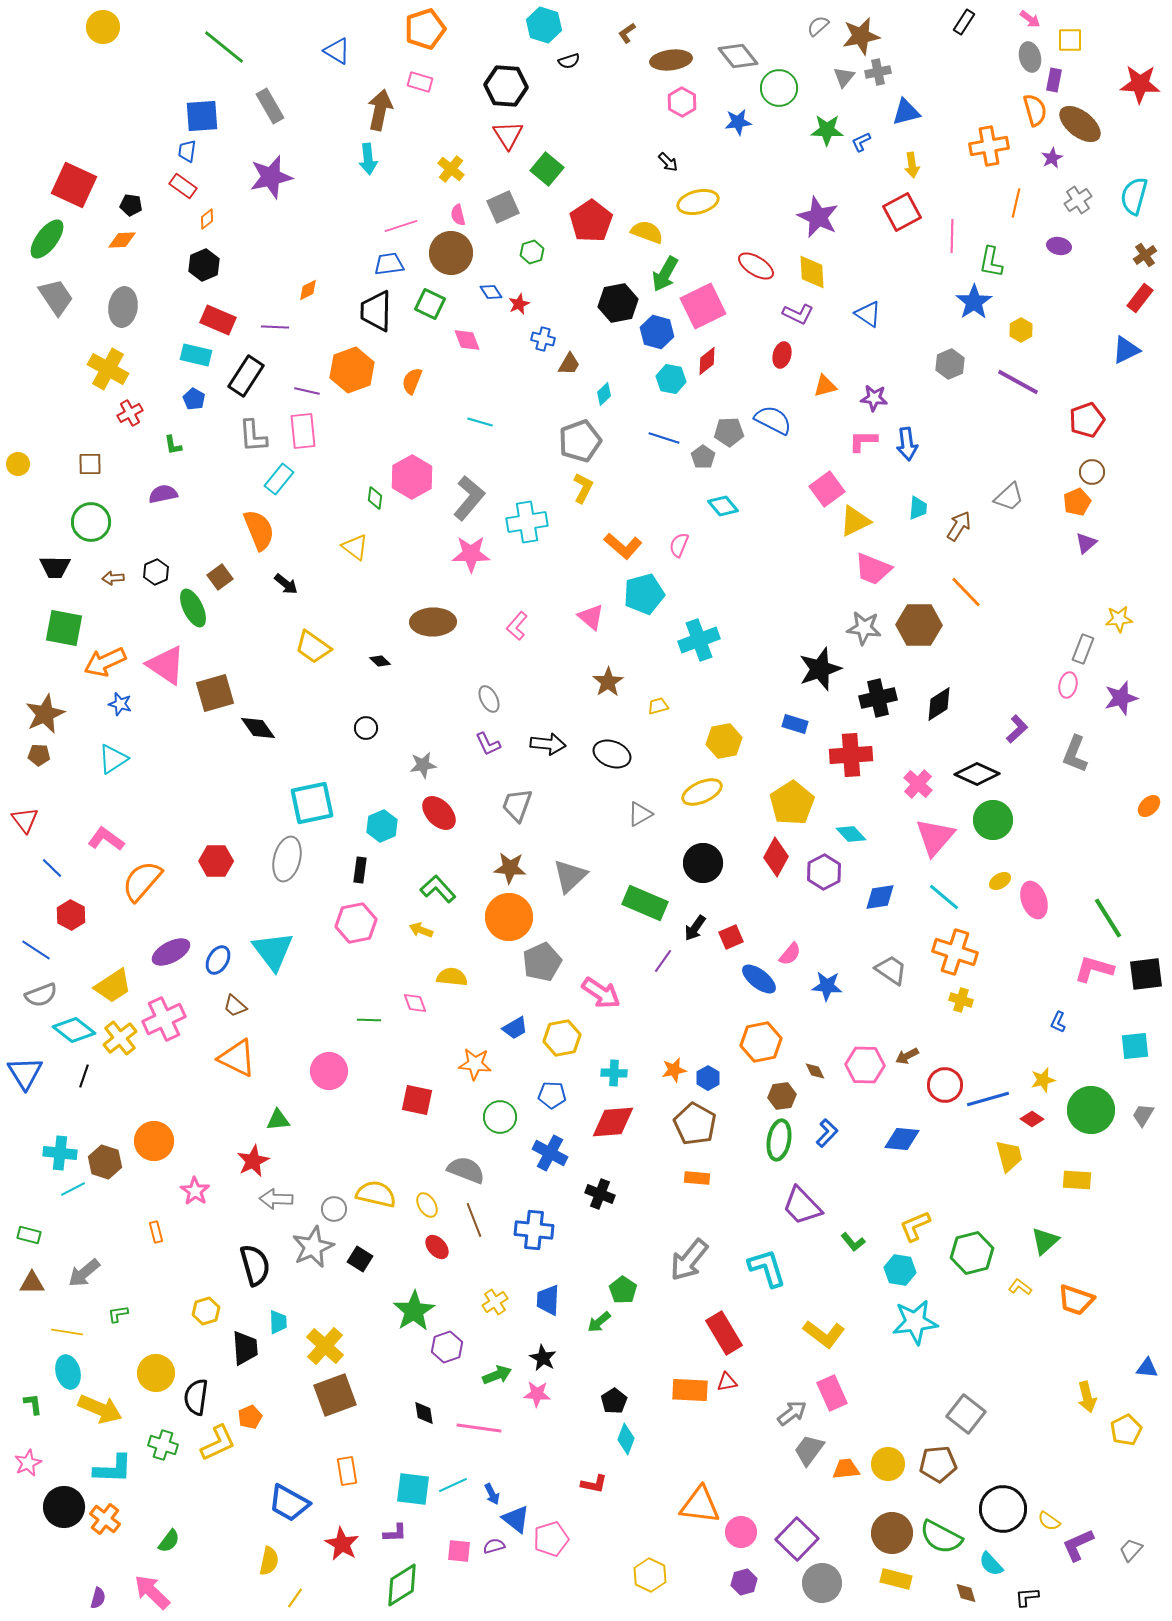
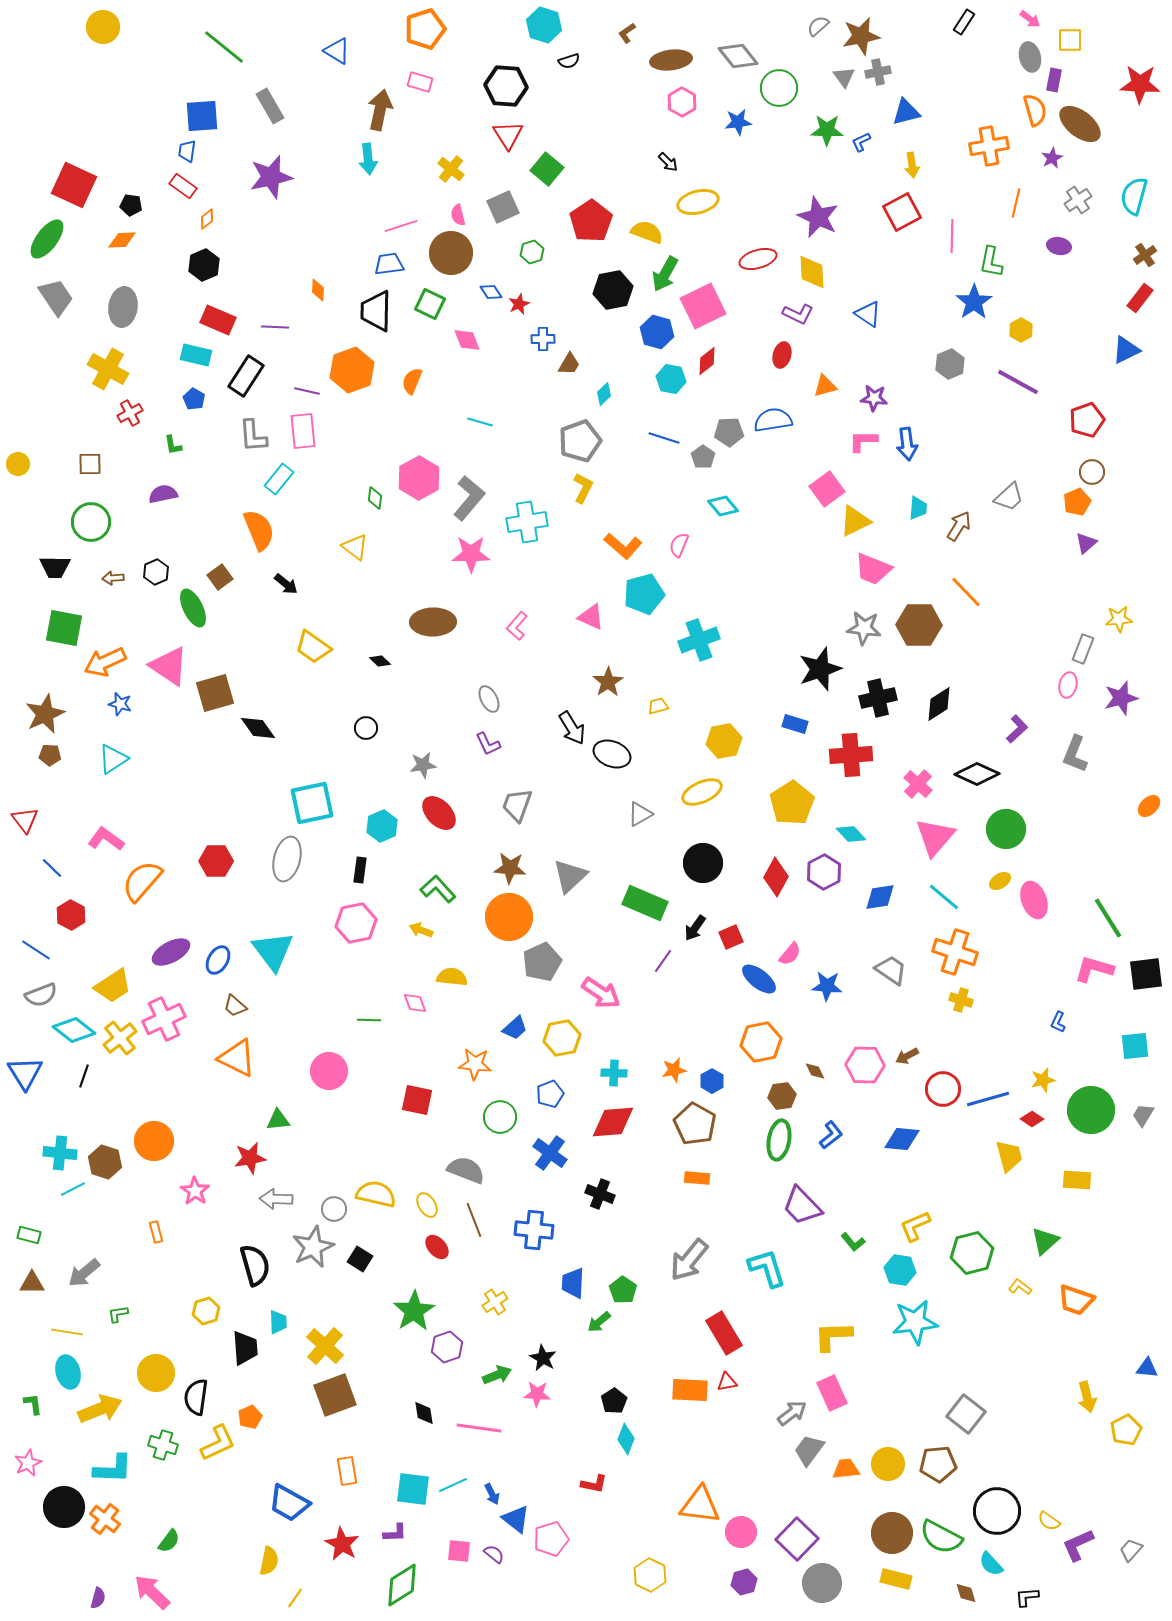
gray triangle at (844, 77): rotated 15 degrees counterclockwise
red ellipse at (756, 266): moved 2 px right, 7 px up; rotated 48 degrees counterclockwise
orange diamond at (308, 290): moved 10 px right; rotated 60 degrees counterclockwise
black hexagon at (618, 303): moved 5 px left, 13 px up
blue cross at (543, 339): rotated 15 degrees counterclockwise
blue semicircle at (773, 420): rotated 36 degrees counterclockwise
pink hexagon at (412, 477): moved 7 px right, 1 px down
pink triangle at (591, 617): rotated 16 degrees counterclockwise
pink triangle at (166, 665): moved 3 px right, 1 px down
black arrow at (548, 744): moved 24 px right, 16 px up; rotated 52 degrees clockwise
brown pentagon at (39, 755): moved 11 px right
green circle at (993, 820): moved 13 px right, 9 px down
red diamond at (776, 857): moved 20 px down
blue trapezoid at (515, 1028): rotated 12 degrees counterclockwise
blue hexagon at (708, 1078): moved 4 px right, 3 px down
red circle at (945, 1085): moved 2 px left, 4 px down
blue pentagon at (552, 1095): moved 2 px left, 1 px up; rotated 24 degrees counterclockwise
blue L-shape at (827, 1133): moved 4 px right, 2 px down; rotated 8 degrees clockwise
blue cross at (550, 1153): rotated 8 degrees clockwise
red star at (253, 1161): moved 3 px left, 3 px up; rotated 16 degrees clockwise
blue trapezoid at (548, 1300): moved 25 px right, 17 px up
yellow L-shape at (824, 1334): moved 9 px right, 2 px down; rotated 141 degrees clockwise
yellow arrow at (100, 1409): rotated 45 degrees counterclockwise
black circle at (1003, 1509): moved 6 px left, 2 px down
purple semicircle at (494, 1546): moved 8 px down; rotated 55 degrees clockwise
